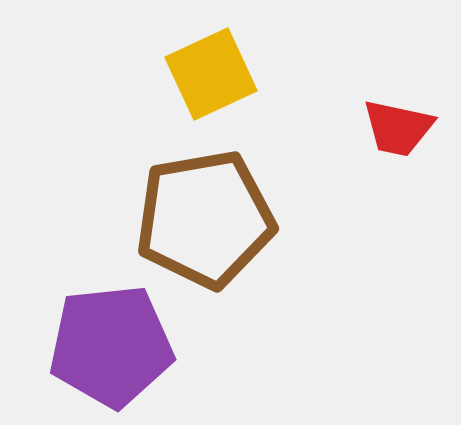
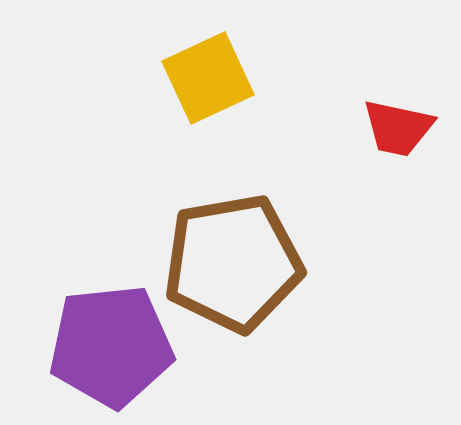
yellow square: moved 3 px left, 4 px down
brown pentagon: moved 28 px right, 44 px down
